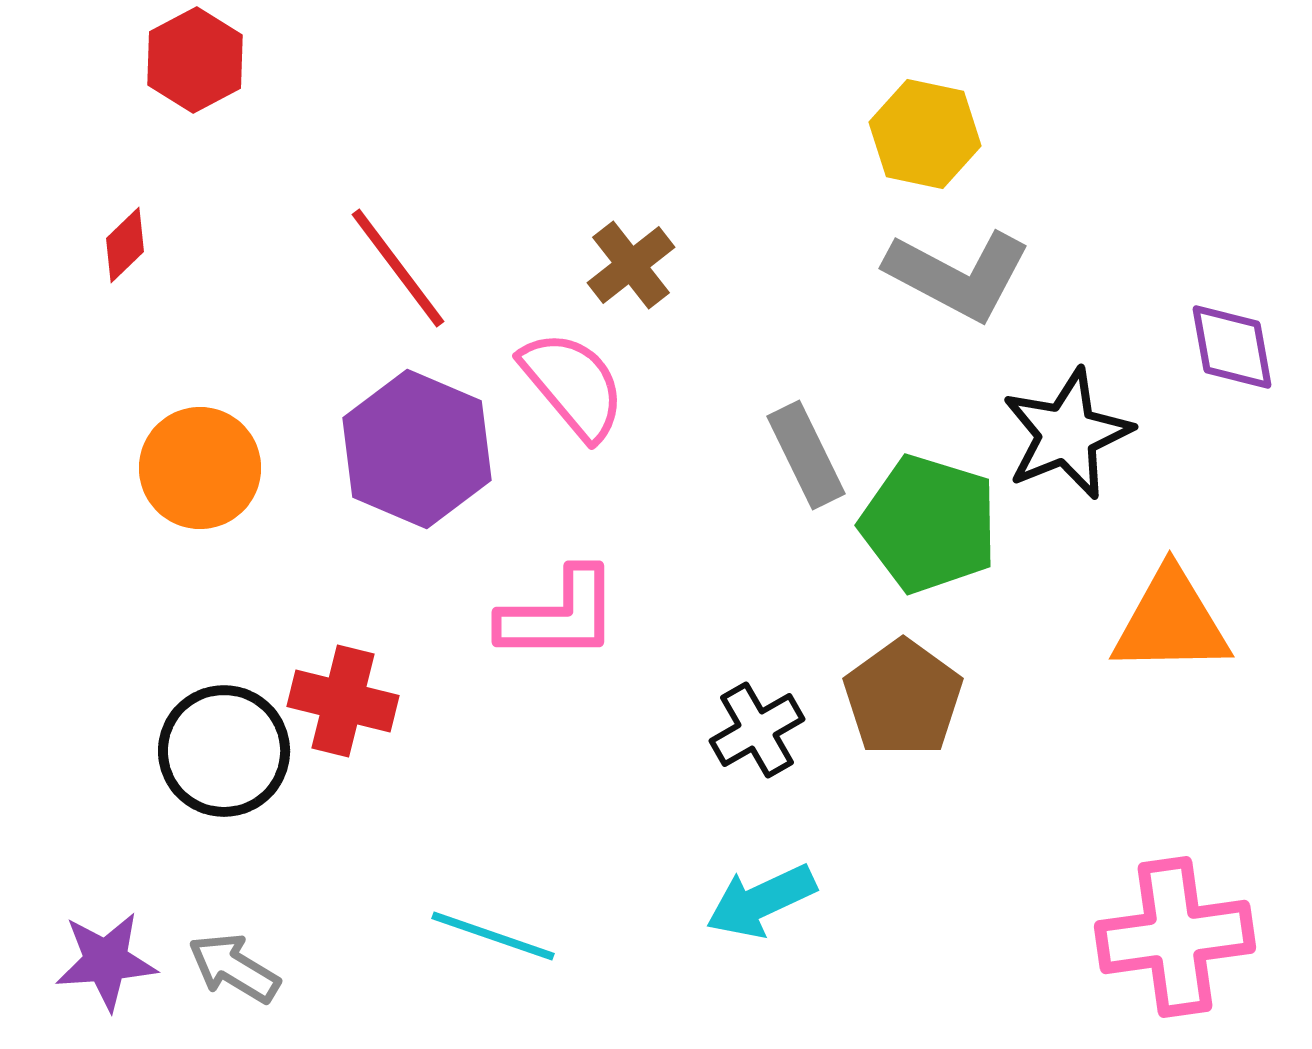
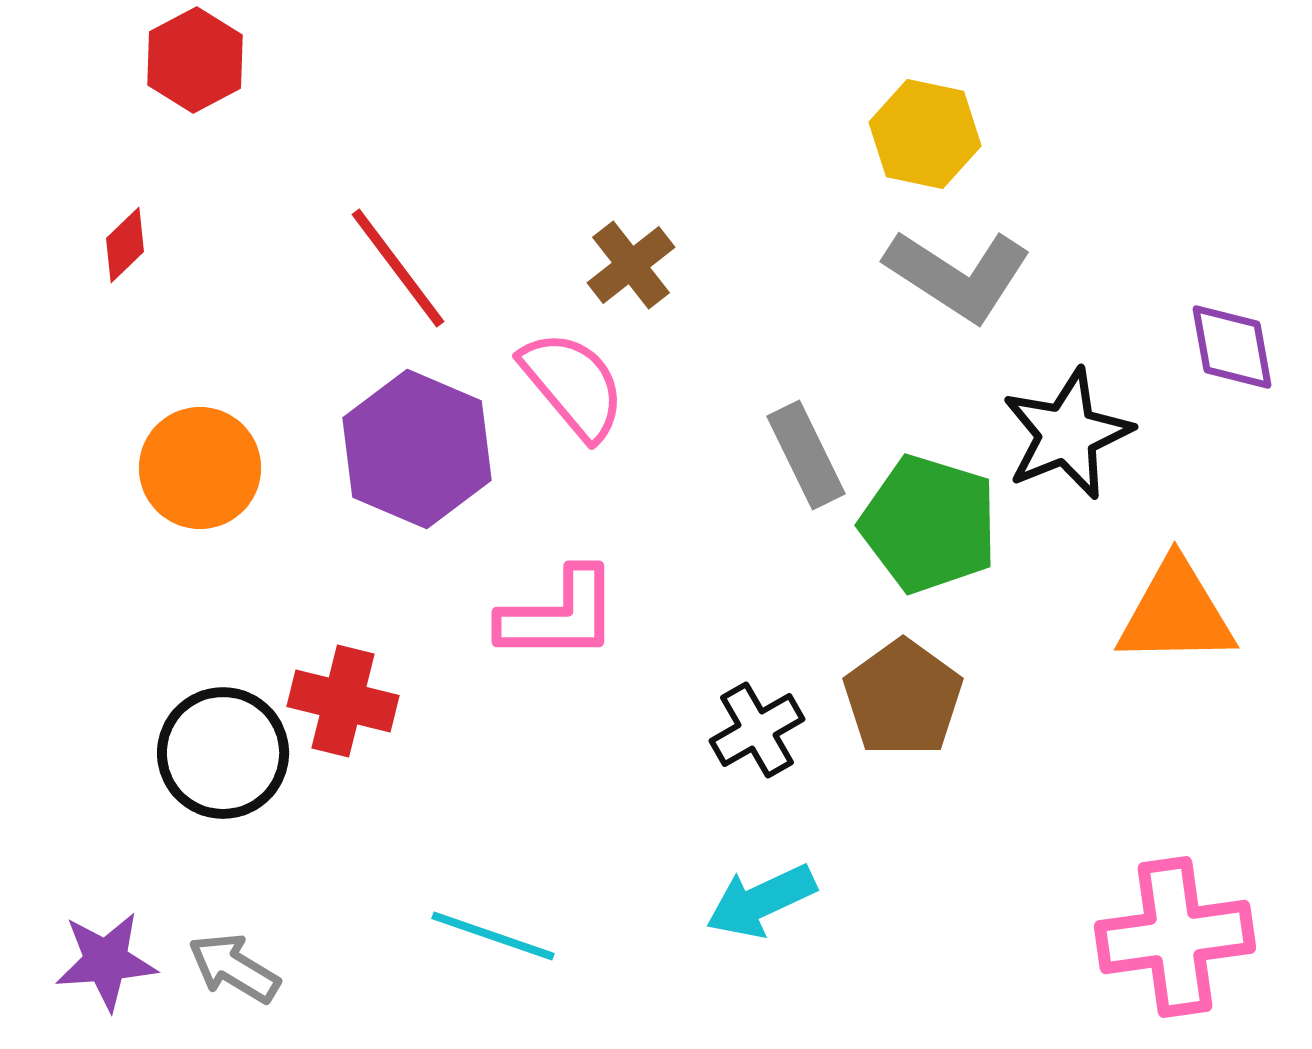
gray L-shape: rotated 5 degrees clockwise
orange triangle: moved 5 px right, 9 px up
black circle: moved 1 px left, 2 px down
